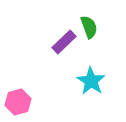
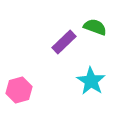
green semicircle: moved 6 px right; rotated 50 degrees counterclockwise
pink hexagon: moved 1 px right, 12 px up
